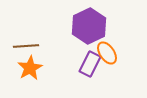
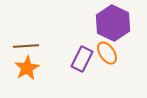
purple hexagon: moved 24 px right, 3 px up; rotated 8 degrees counterclockwise
purple rectangle: moved 8 px left, 5 px up
orange star: moved 3 px left
